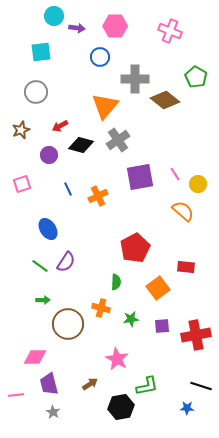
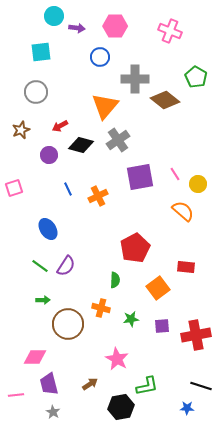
pink square at (22, 184): moved 8 px left, 4 px down
purple semicircle at (66, 262): moved 4 px down
green semicircle at (116, 282): moved 1 px left, 2 px up
